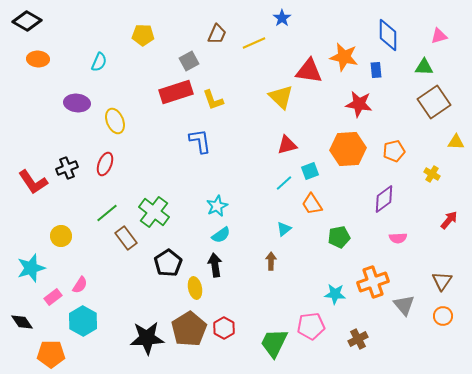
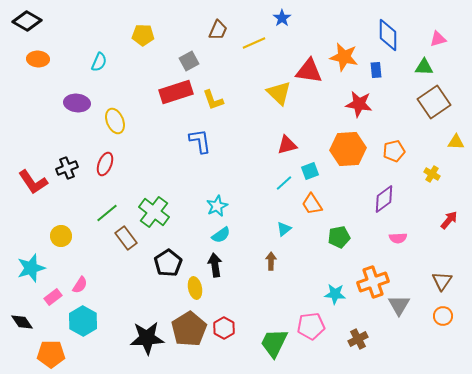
brown trapezoid at (217, 34): moved 1 px right, 4 px up
pink triangle at (439, 36): moved 1 px left, 3 px down
yellow triangle at (281, 97): moved 2 px left, 4 px up
gray triangle at (404, 305): moved 5 px left; rotated 10 degrees clockwise
